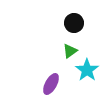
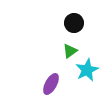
cyan star: rotated 10 degrees clockwise
